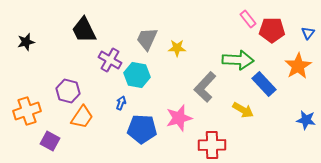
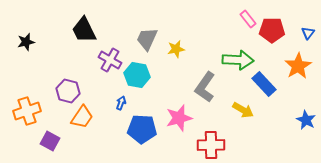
yellow star: moved 1 px left, 1 px down; rotated 12 degrees counterclockwise
gray L-shape: rotated 8 degrees counterclockwise
blue star: rotated 18 degrees clockwise
red cross: moved 1 px left
